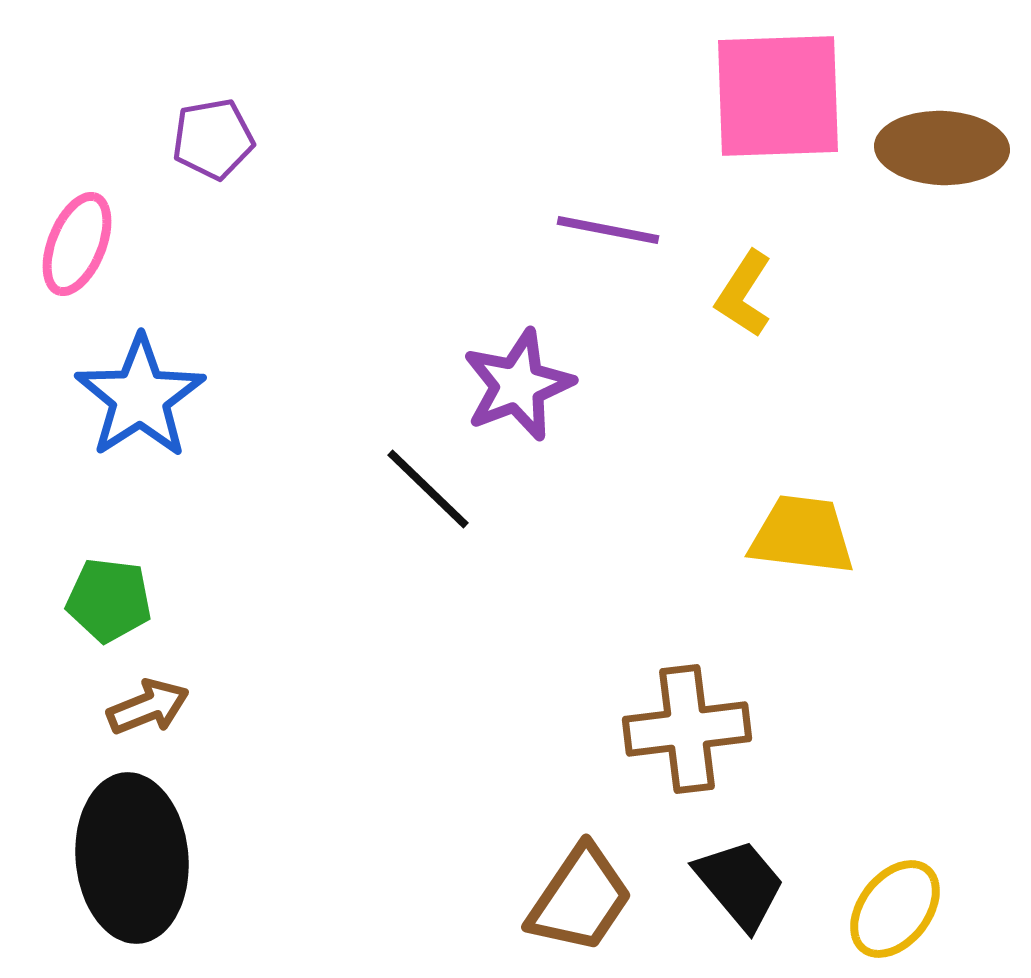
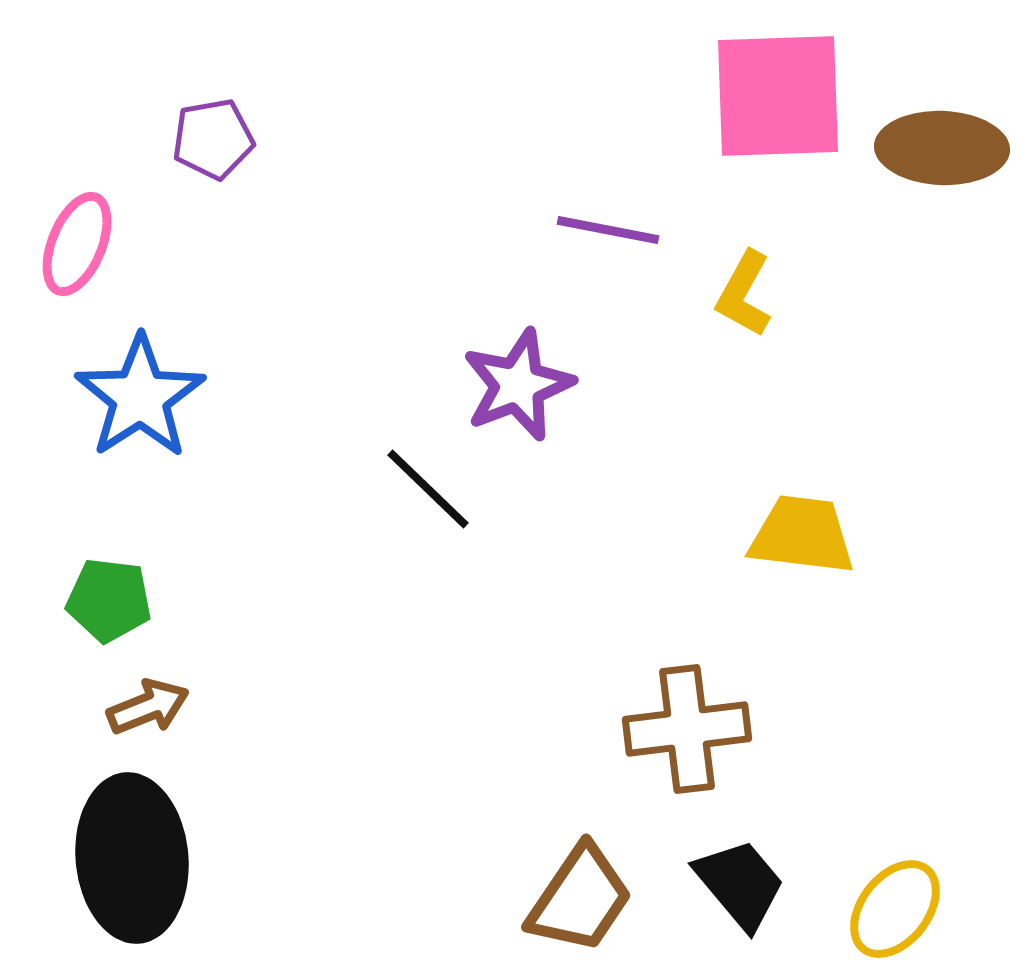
yellow L-shape: rotated 4 degrees counterclockwise
